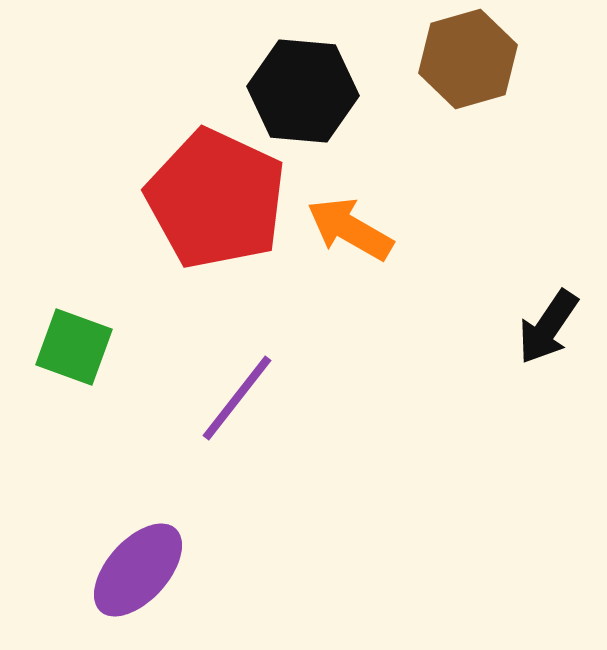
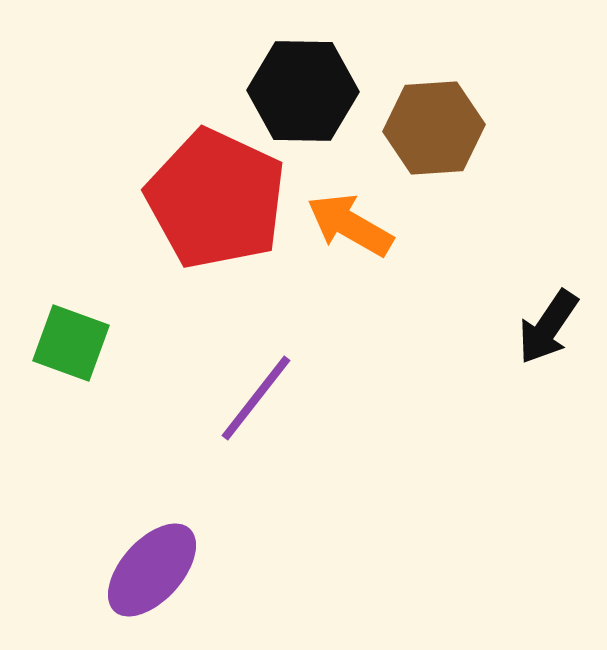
brown hexagon: moved 34 px left, 69 px down; rotated 12 degrees clockwise
black hexagon: rotated 4 degrees counterclockwise
orange arrow: moved 4 px up
green square: moved 3 px left, 4 px up
purple line: moved 19 px right
purple ellipse: moved 14 px right
